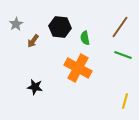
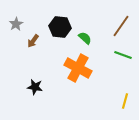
brown line: moved 1 px right, 1 px up
green semicircle: rotated 144 degrees clockwise
